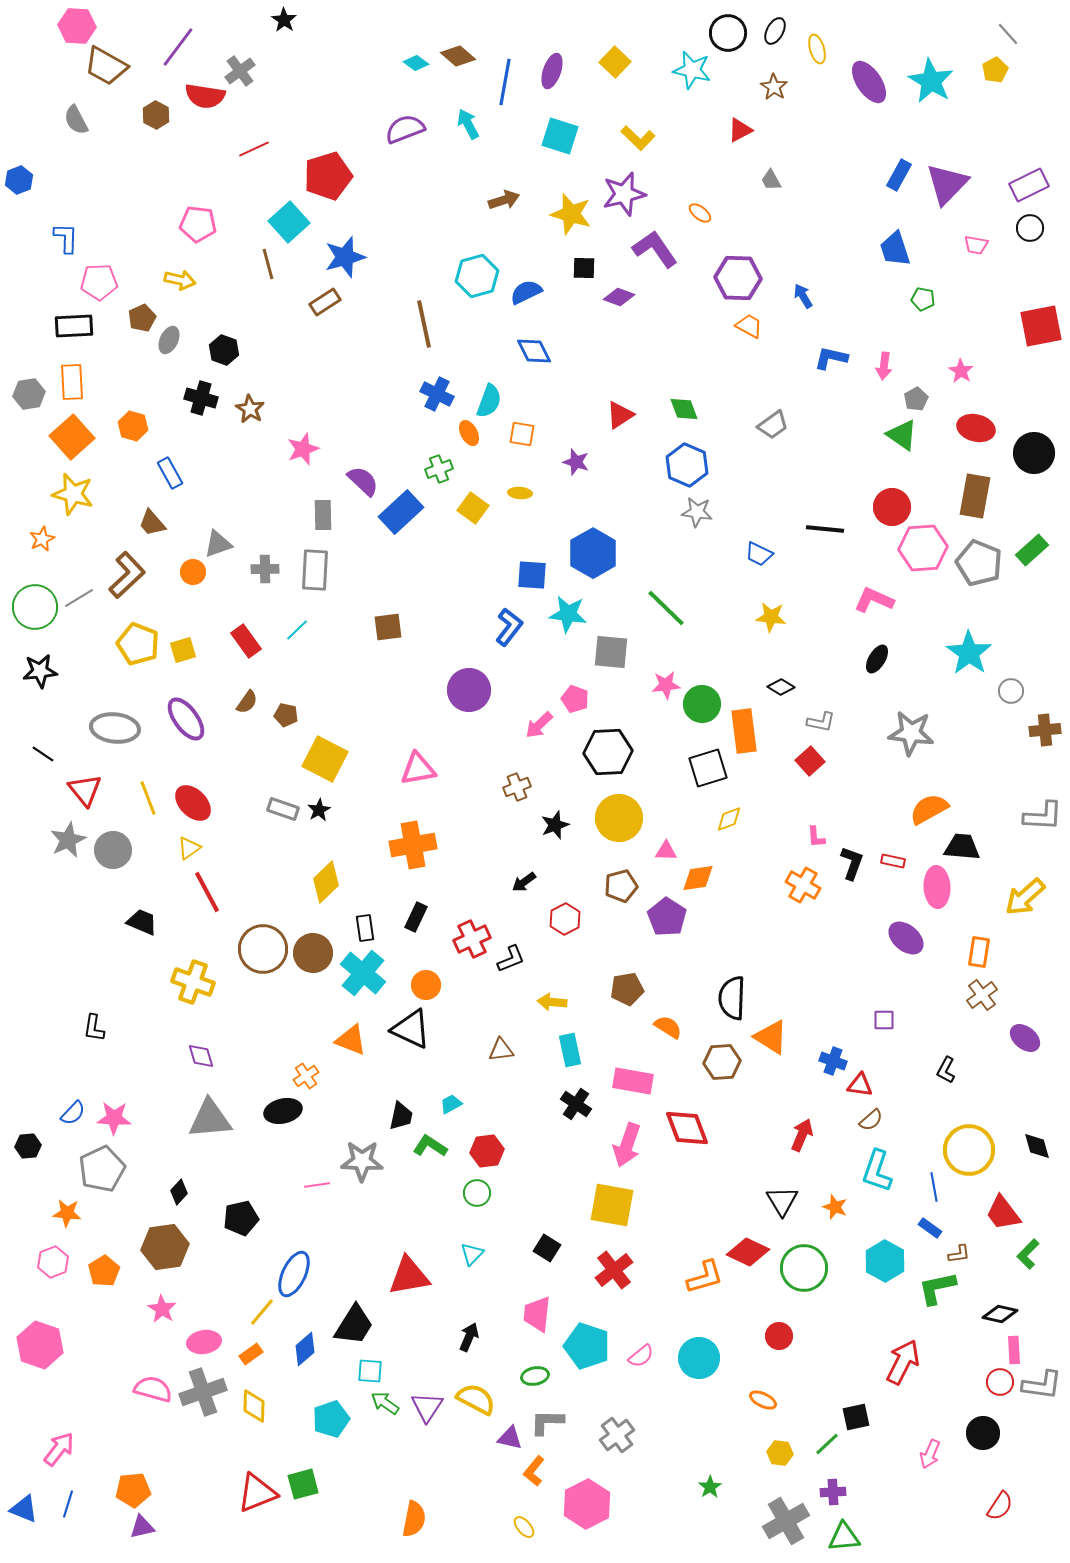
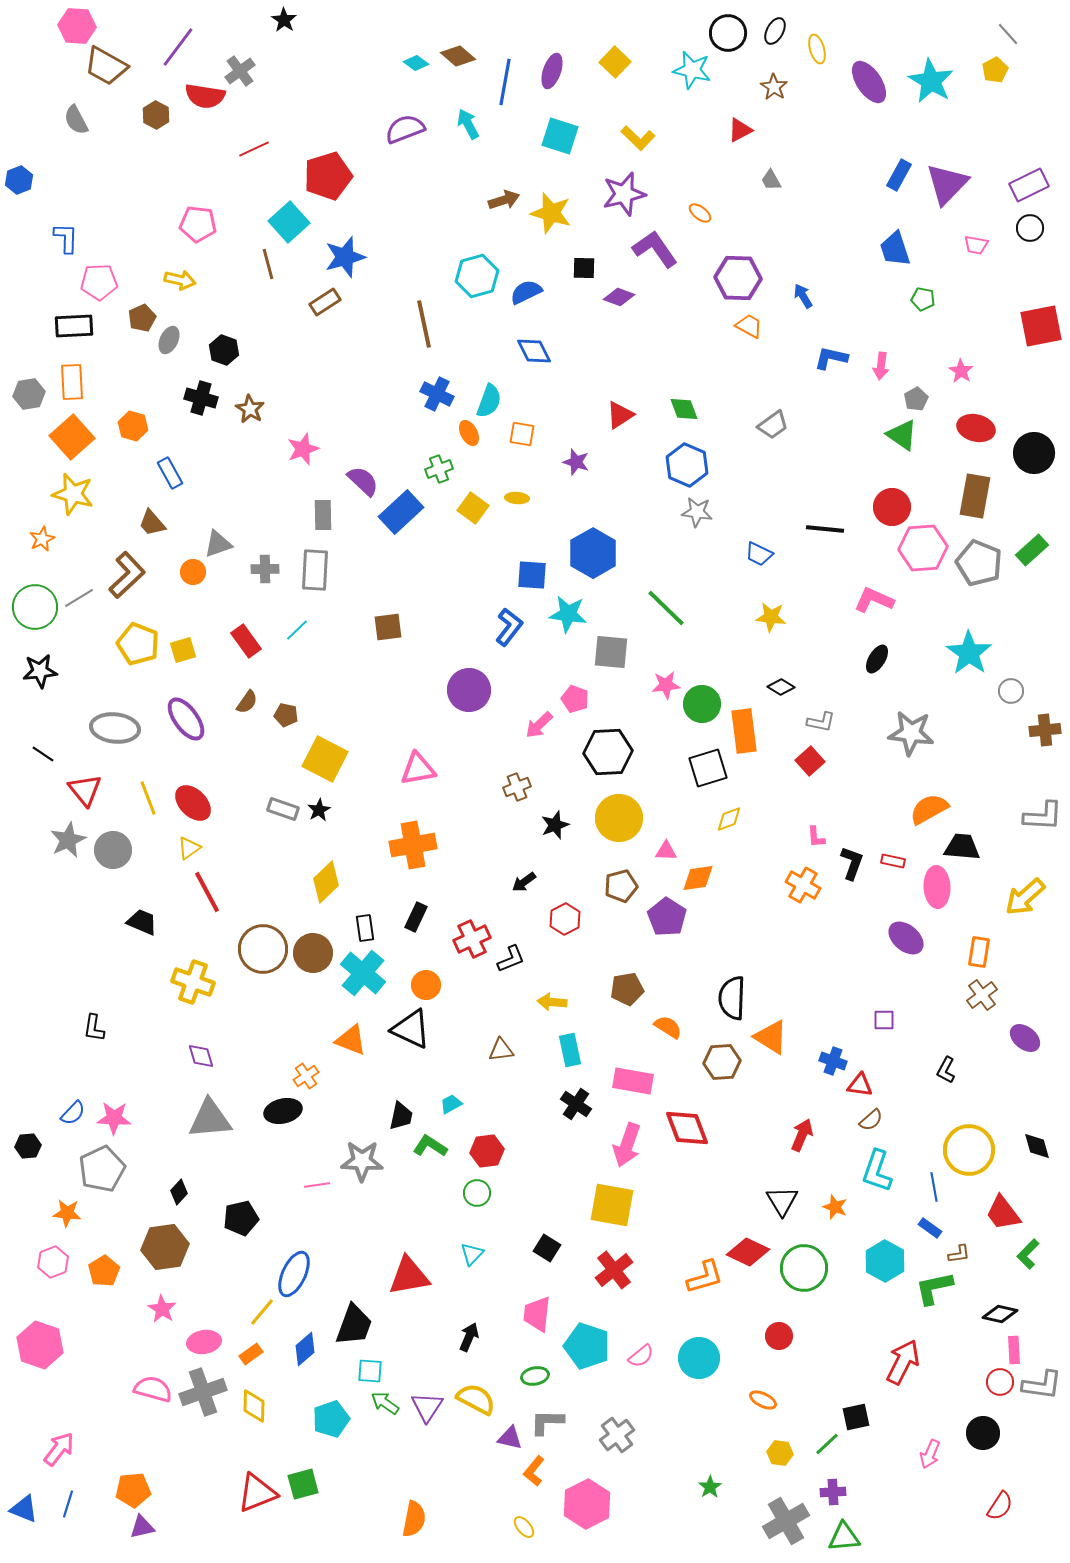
yellow star at (571, 214): moved 20 px left, 1 px up
pink arrow at (884, 366): moved 3 px left
yellow ellipse at (520, 493): moved 3 px left, 5 px down
green L-shape at (937, 1288): moved 3 px left
black trapezoid at (354, 1325): rotated 12 degrees counterclockwise
